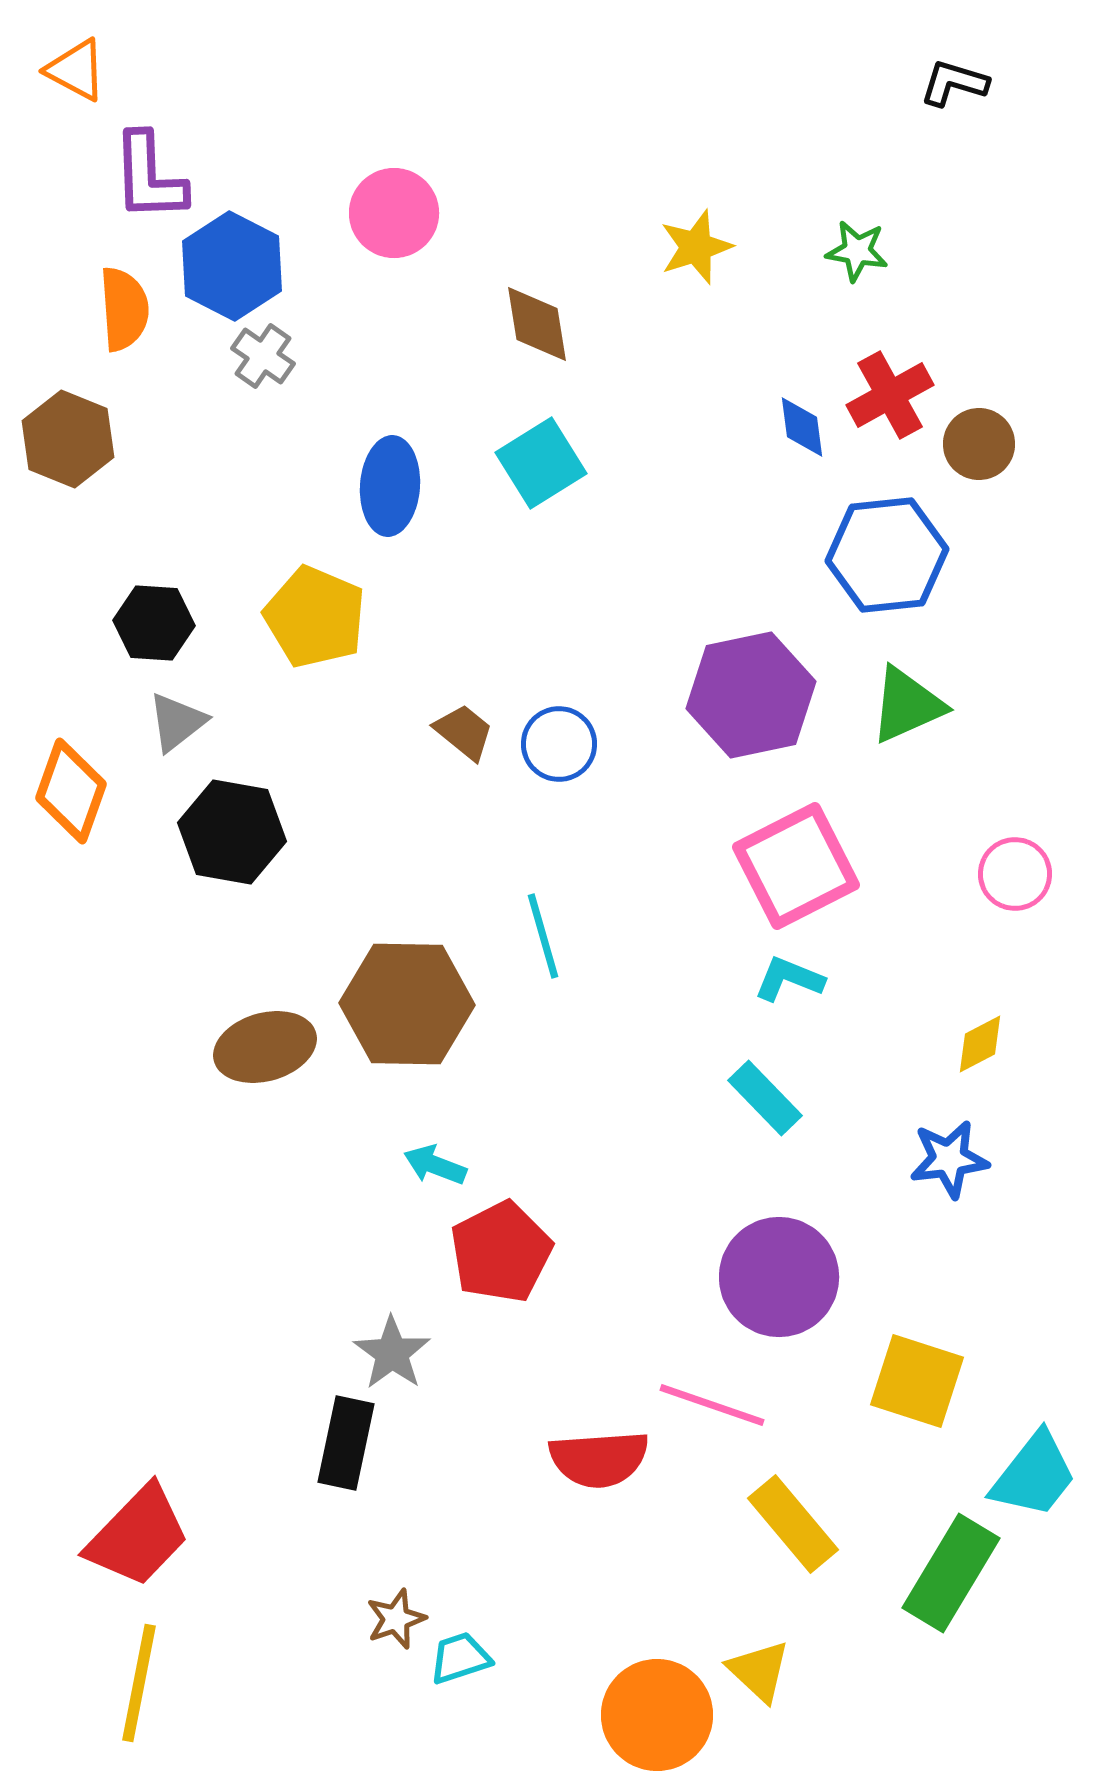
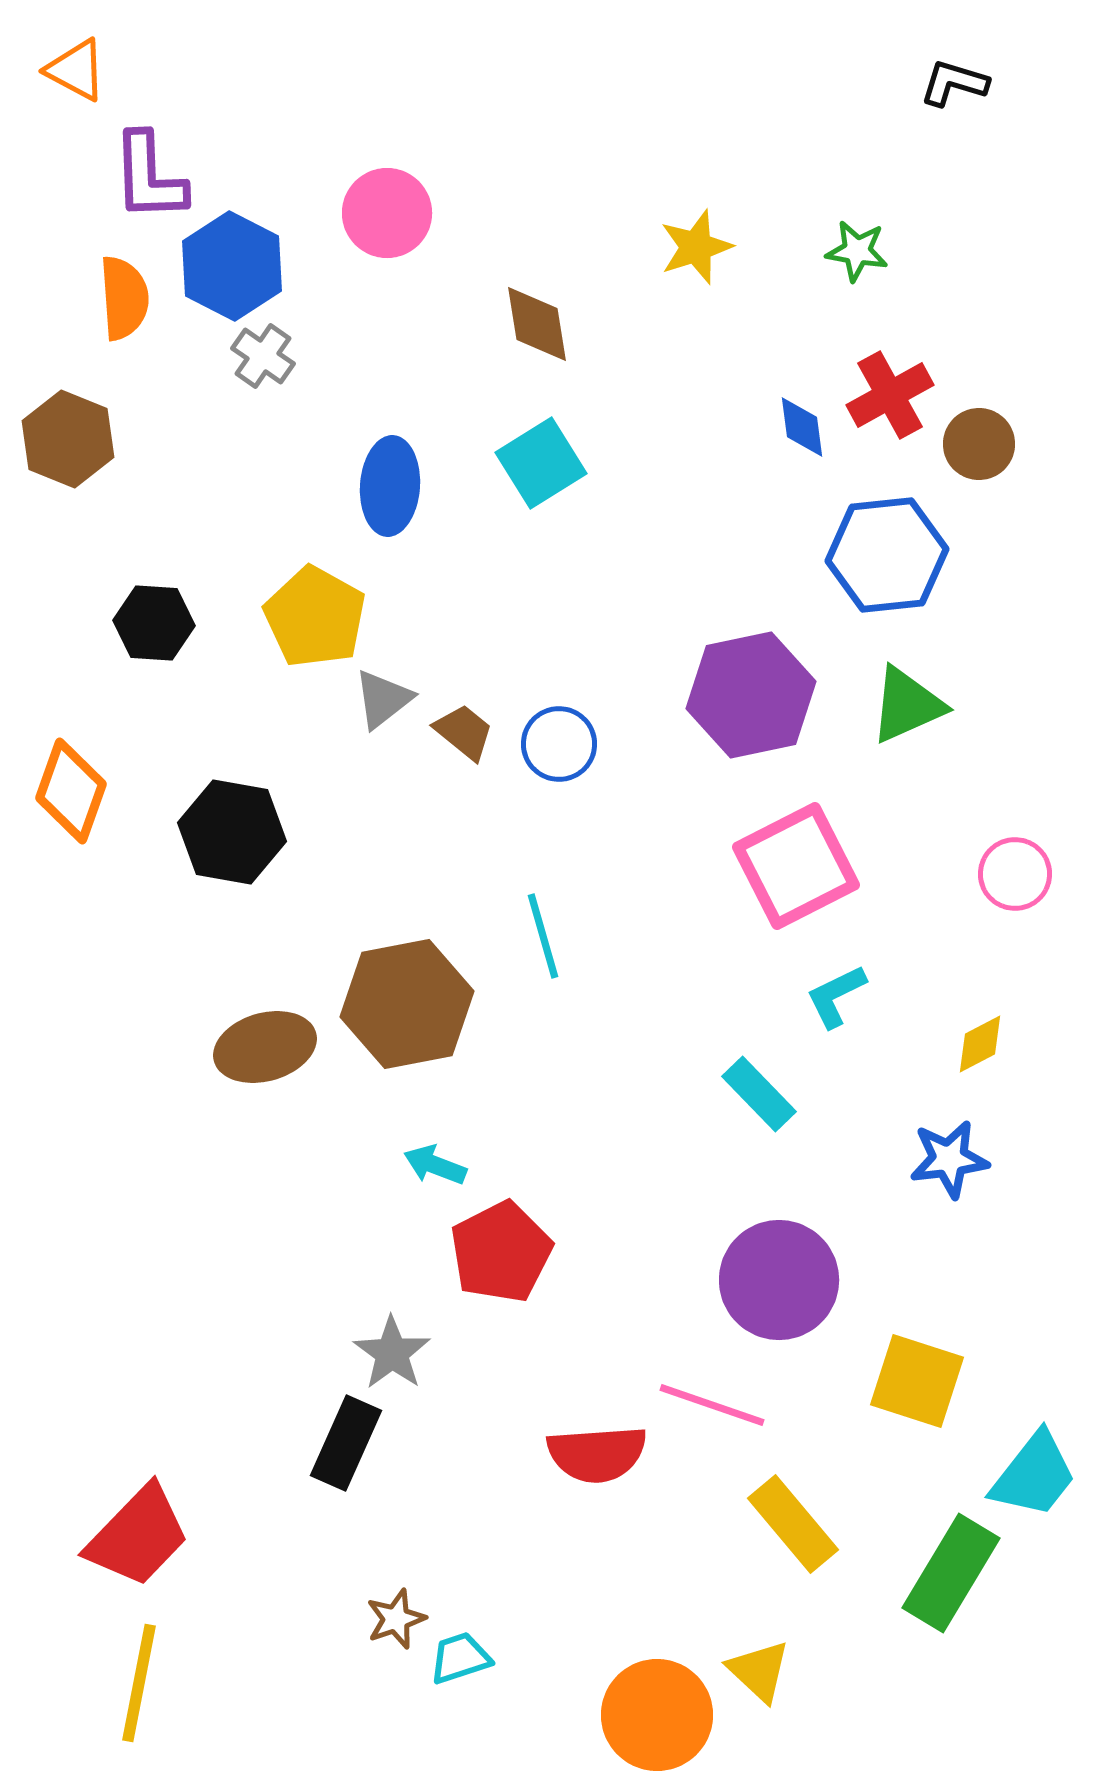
pink circle at (394, 213): moved 7 px left
orange semicircle at (124, 309): moved 11 px up
yellow pentagon at (315, 617): rotated 6 degrees clockwise
gray triangle at (177, 722): moved 206 px right, 23 px up
cyan L-shape at (789, 979): moved 47 px right, 17 px down; rotated 48 degrees counterclockwise
brown hexagon at (407, 1004): rotated 12 degrees counterclockwise
cyan rectangle at (765, 1098): moved 6 px left, 4 px up
purple circle at (779, 1277): moved 3 px down
black rectangle at (346, 1443): rotated 12 degrees clockwise
red semicircle at (599, 1459): moved 2 px left, 5 px up
